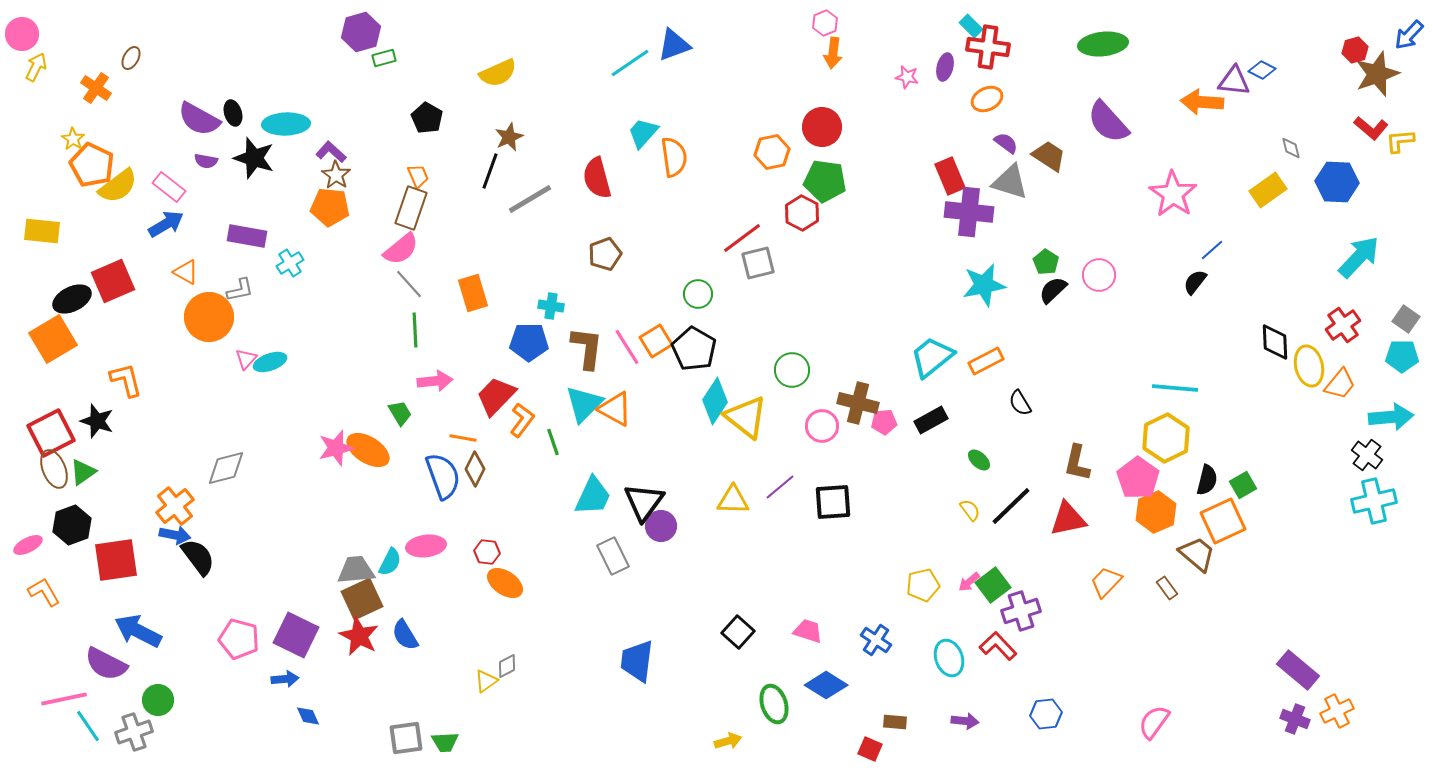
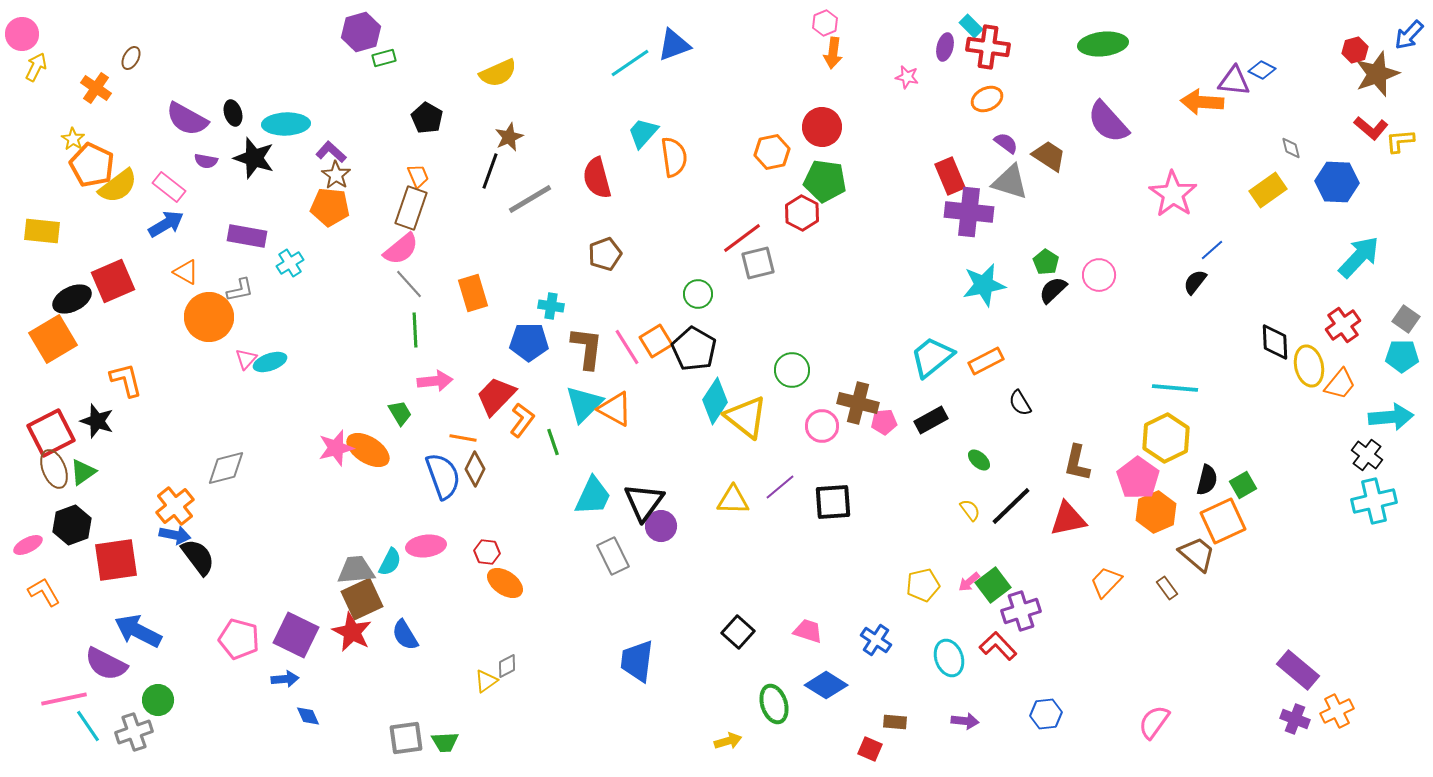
purple ellipse at (945, 67): moved 20 px up
purple semicircle at (199, 119): moved 12 px left
red star at (359, 636): moved 7 px left, 4 px up
